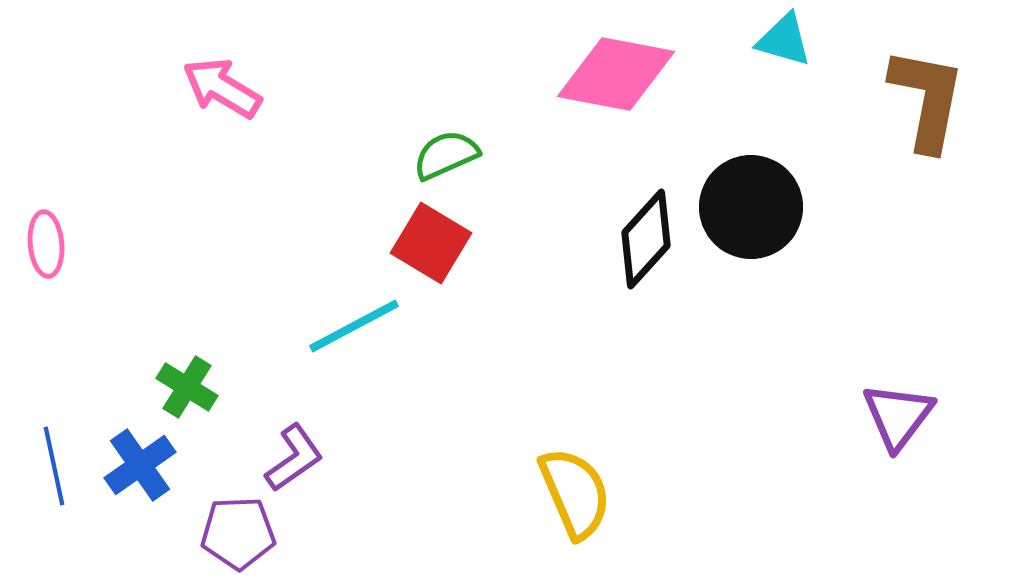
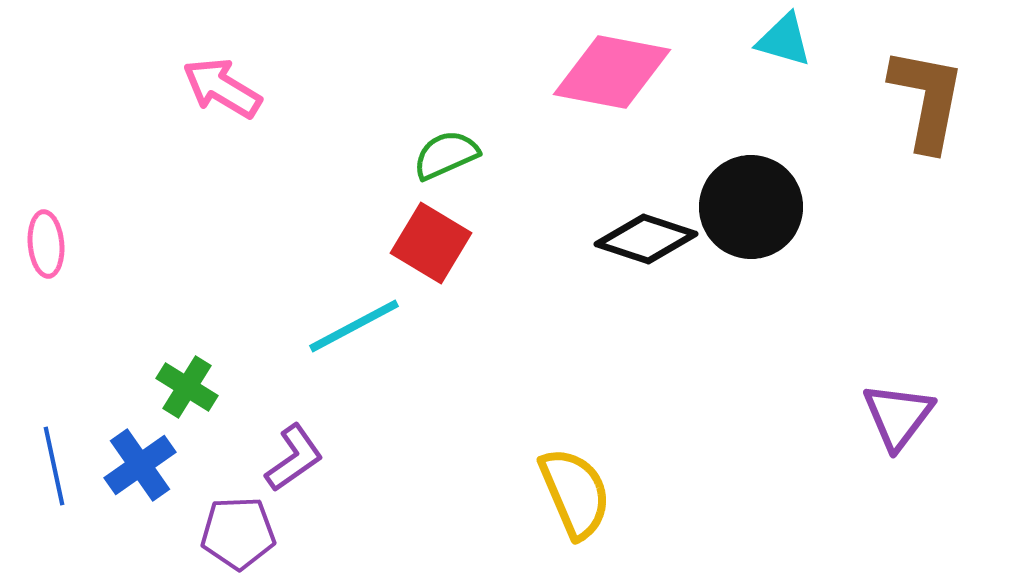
pink diamond: moved 4 px left, 2 px up
black diamond: rotated 66 degrees clockwise
